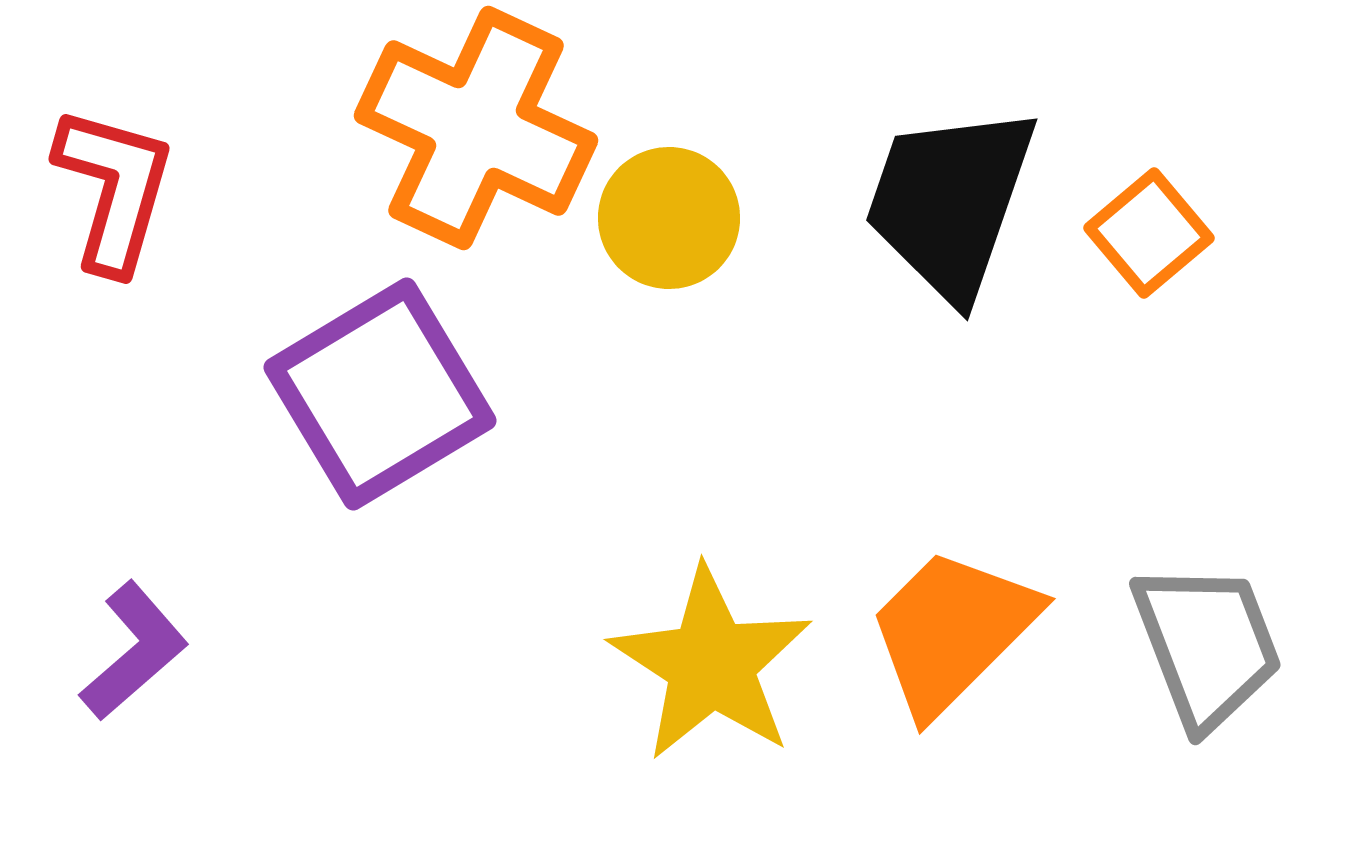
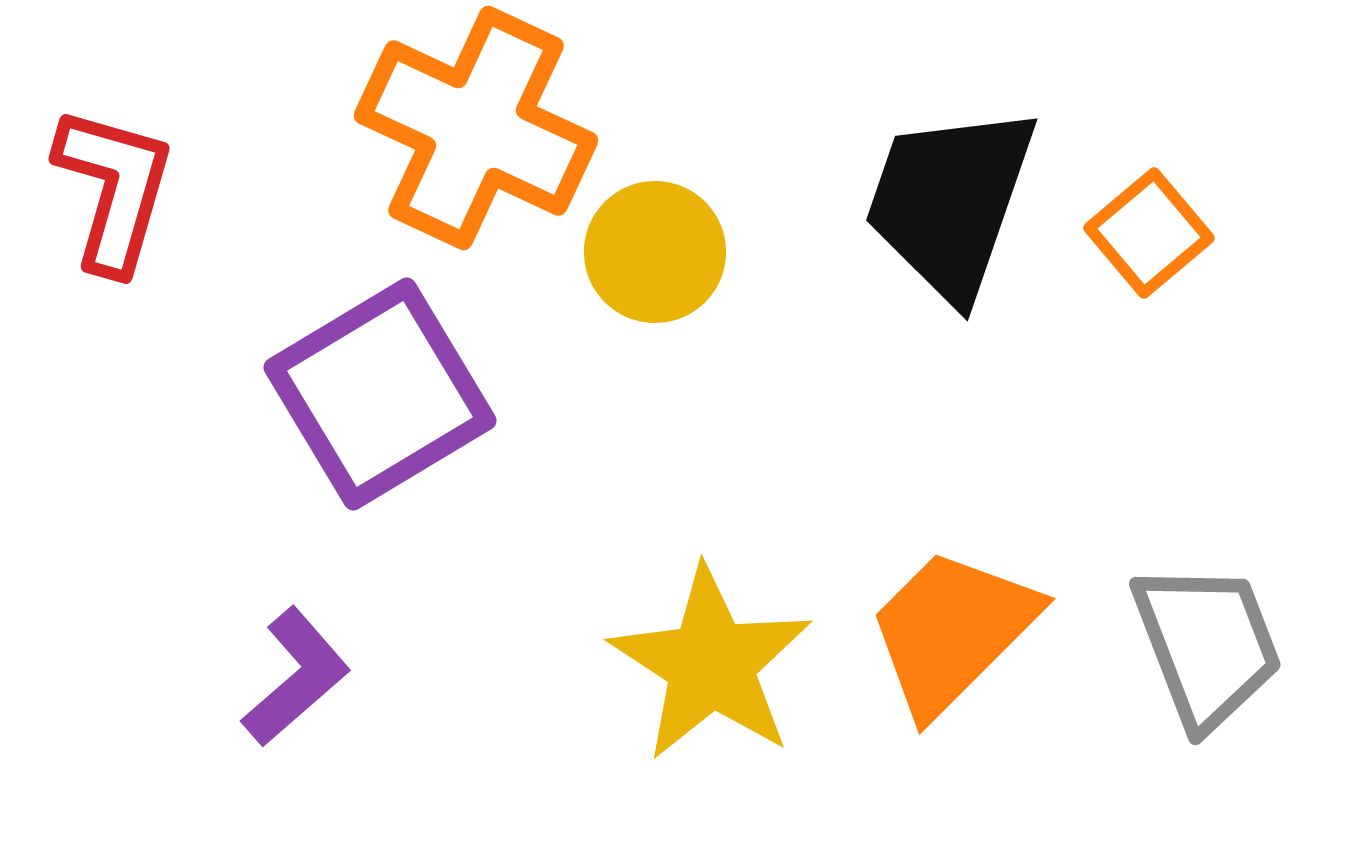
yellow circle: moved 14 px left, 34 px down
purple L-shape: moved 162 px right, 26 px down
